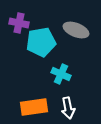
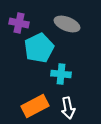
gray ellipse: moved 9 px left, 6 px up
cyan pentagon: moved 2 px left, 6 px down; rotated 16 degrees counterclockwise
cyan cross: rotated 18 degrees counterclockwise
orange rectangle: moved 1 px right, 1 px up; rotated 20 degrees counterclockwise
